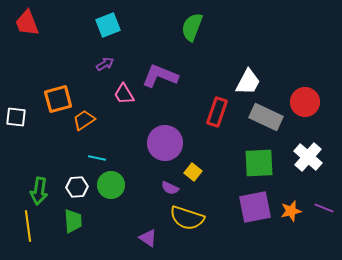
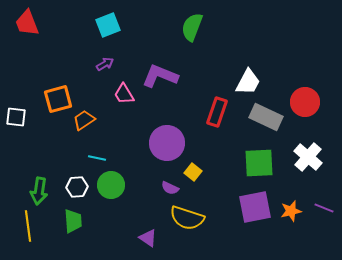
purple circle: moved 2 px right
